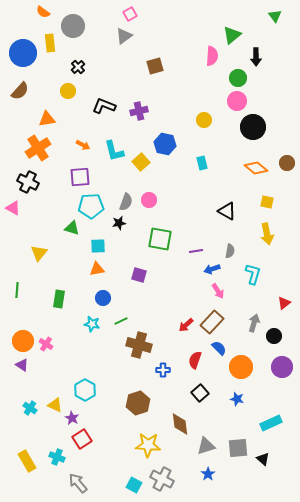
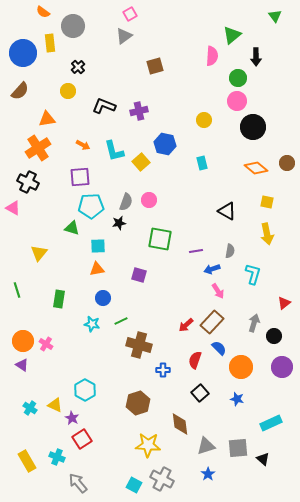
green line at (17, 290): rotated 21 degrees counterclockwise
